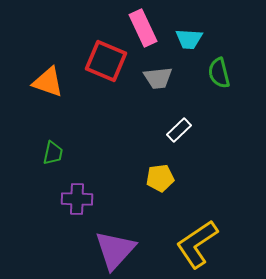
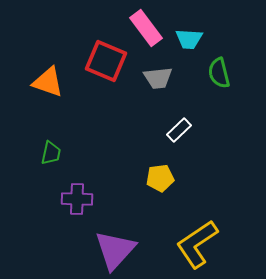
pink rectangle: moved 3 px right; rotated 12 degrees counterclockwise
green trapezoid: moved 2 px left
